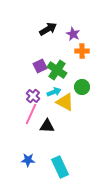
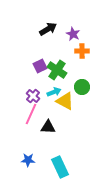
yellow triangle: moved 1 px up
black triangle: moved 1 px right, 1 px down
